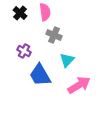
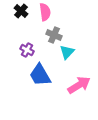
black cross: moved 1 px right, 2 px up
purple cross: moved 3 px right, 1 px up
cyan triangle: moved 8 px up
